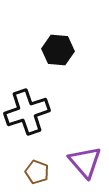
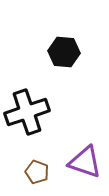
black hexagon: moved 6 px right, 2 px down
purple triangle: rotated 30 degrees counterclockwise
